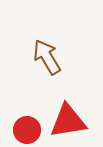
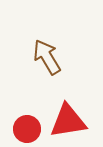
red circle: moved 1 px up
